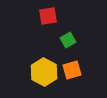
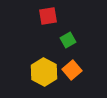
orange square: rotated 24 degrees counterclockwise
